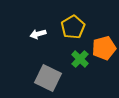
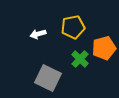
yellow pentagon: rotated 20 degrees clockwise
